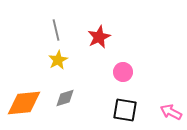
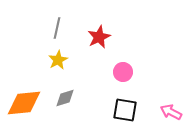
gray line: moved 1 px right, 2 px up; rotated 25 degrees clockwise
